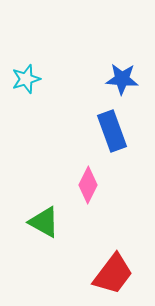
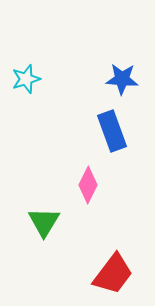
green triangle: rotated 32 degrees clockwise
